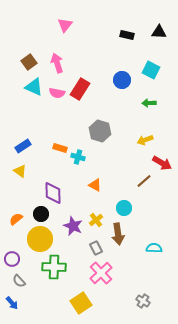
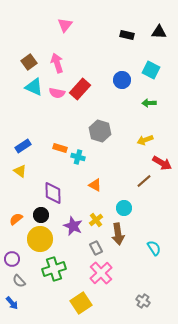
red rectangle: rotated 10 degrees clockwise
black circle: moved 1 px down
cyan semicircle: rotated 56 degrees clockwise
green cross: moved 2 px down; rotated 20 degrees counterclockwise
